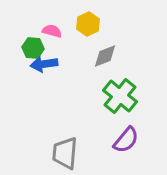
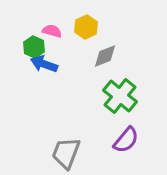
yellow hexagon: moved 2 px left, 3 px down
green hexagon: moved 1 px right, 1 px up; rotated 20 degrees clockwise
blue arrow: rotated 28 degrees clockwise
gray trapezoid: moved 1 px right; rotated 16 degrees clockwise
